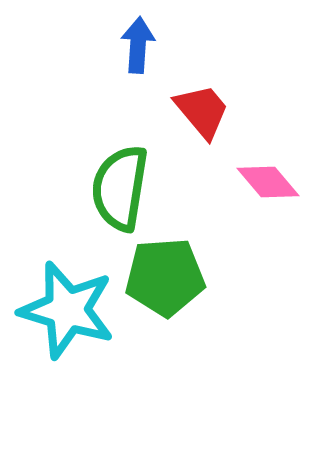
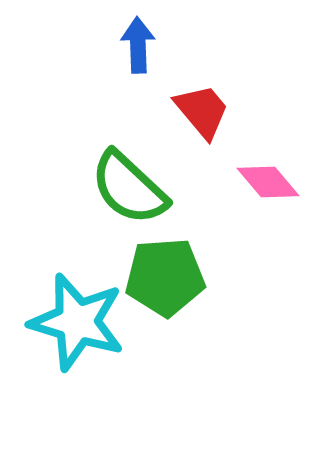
blue arrow: rotated 6 degrees counterclockwise
green semicircle: moved 9 px right; rotated 56 degrees counterclockwise
cyan star: moved 10 px right, 12 px down
